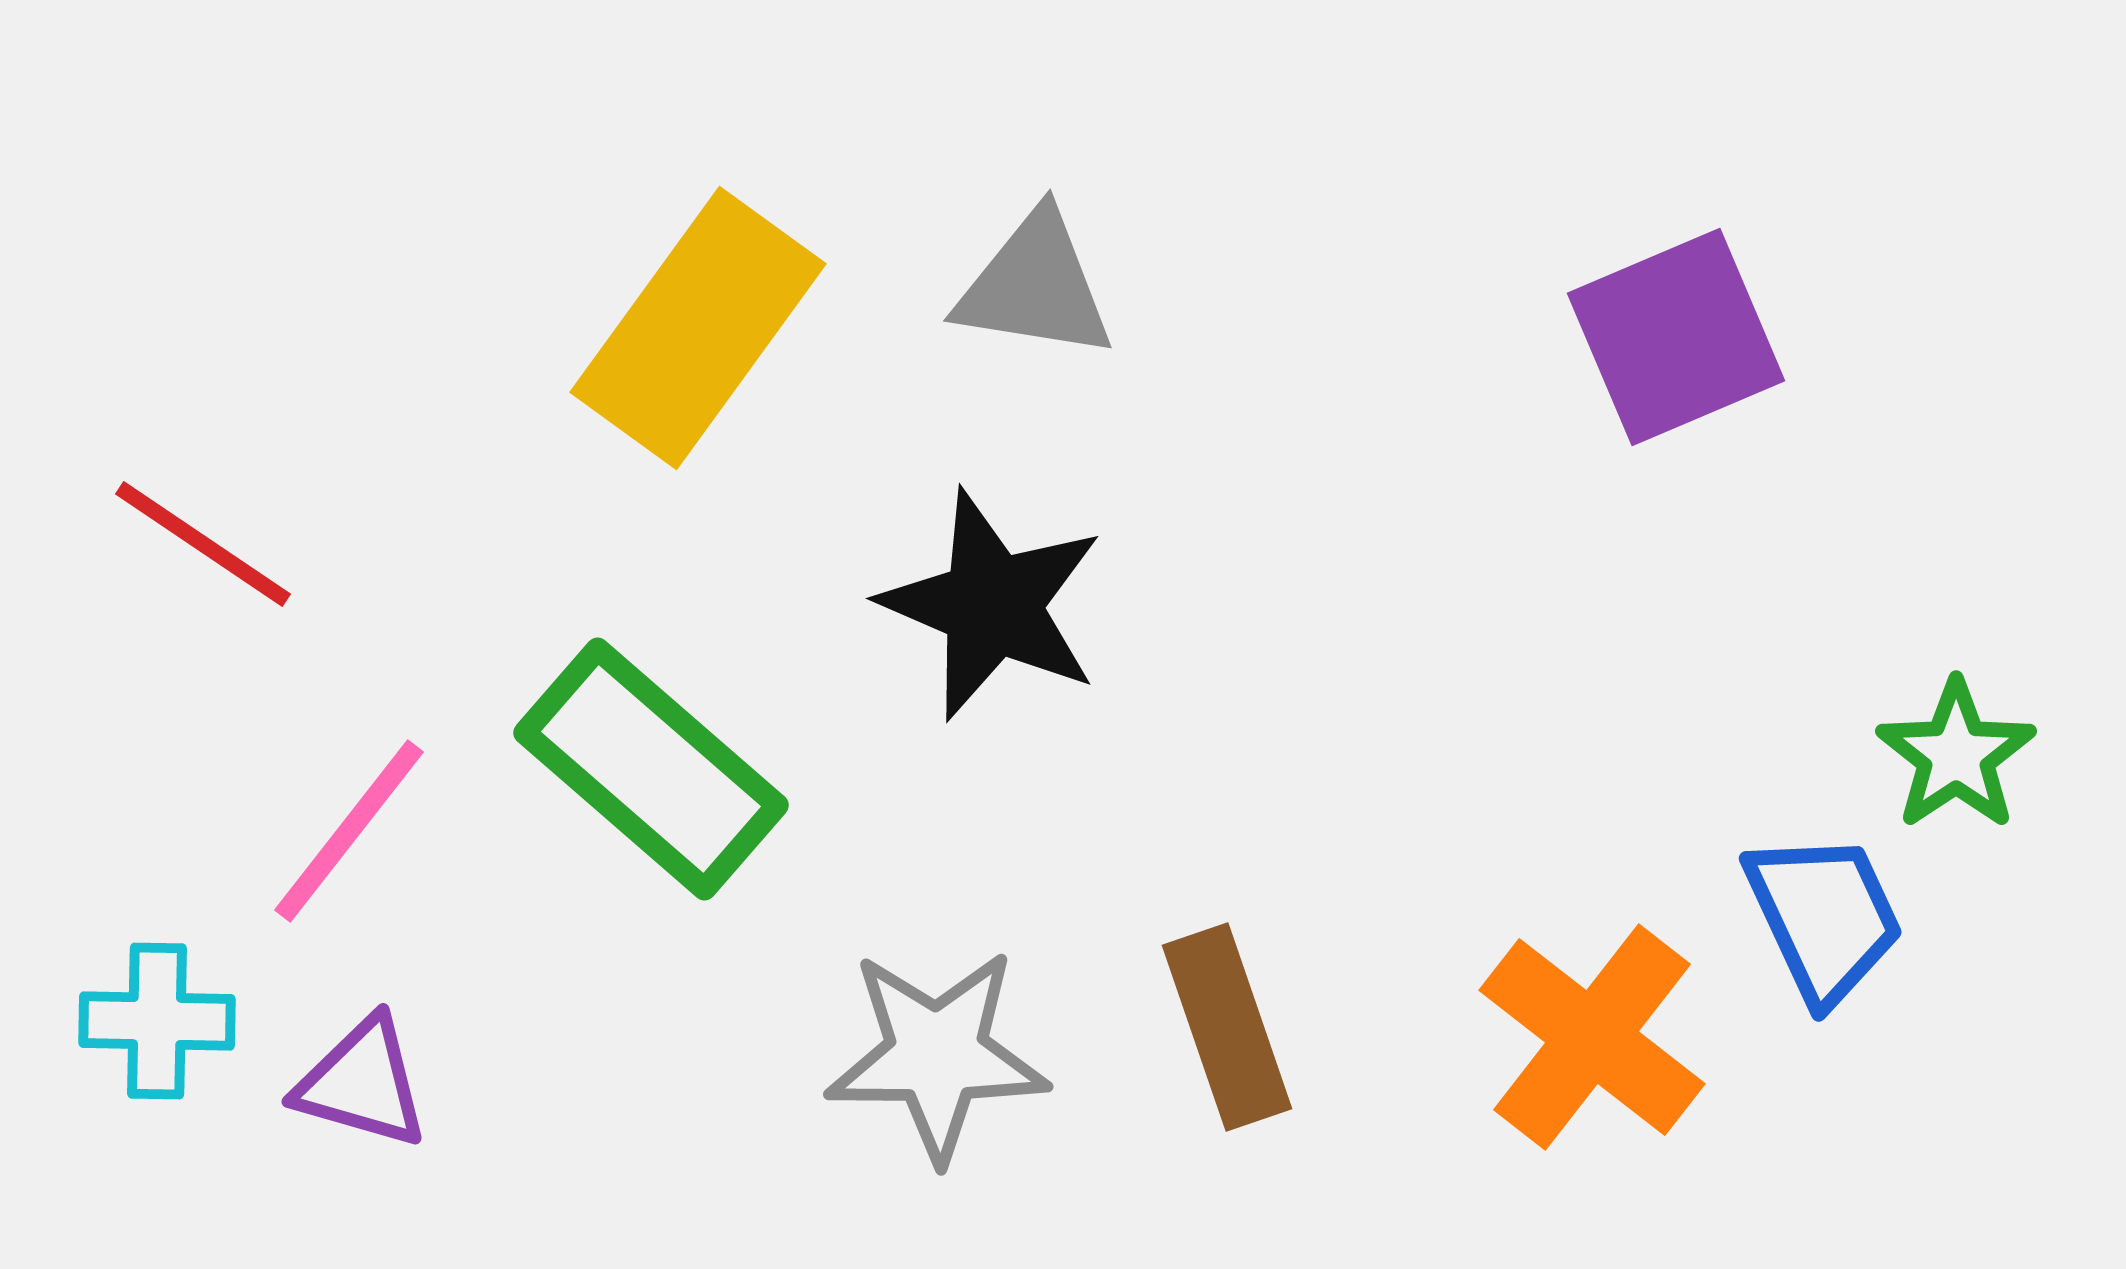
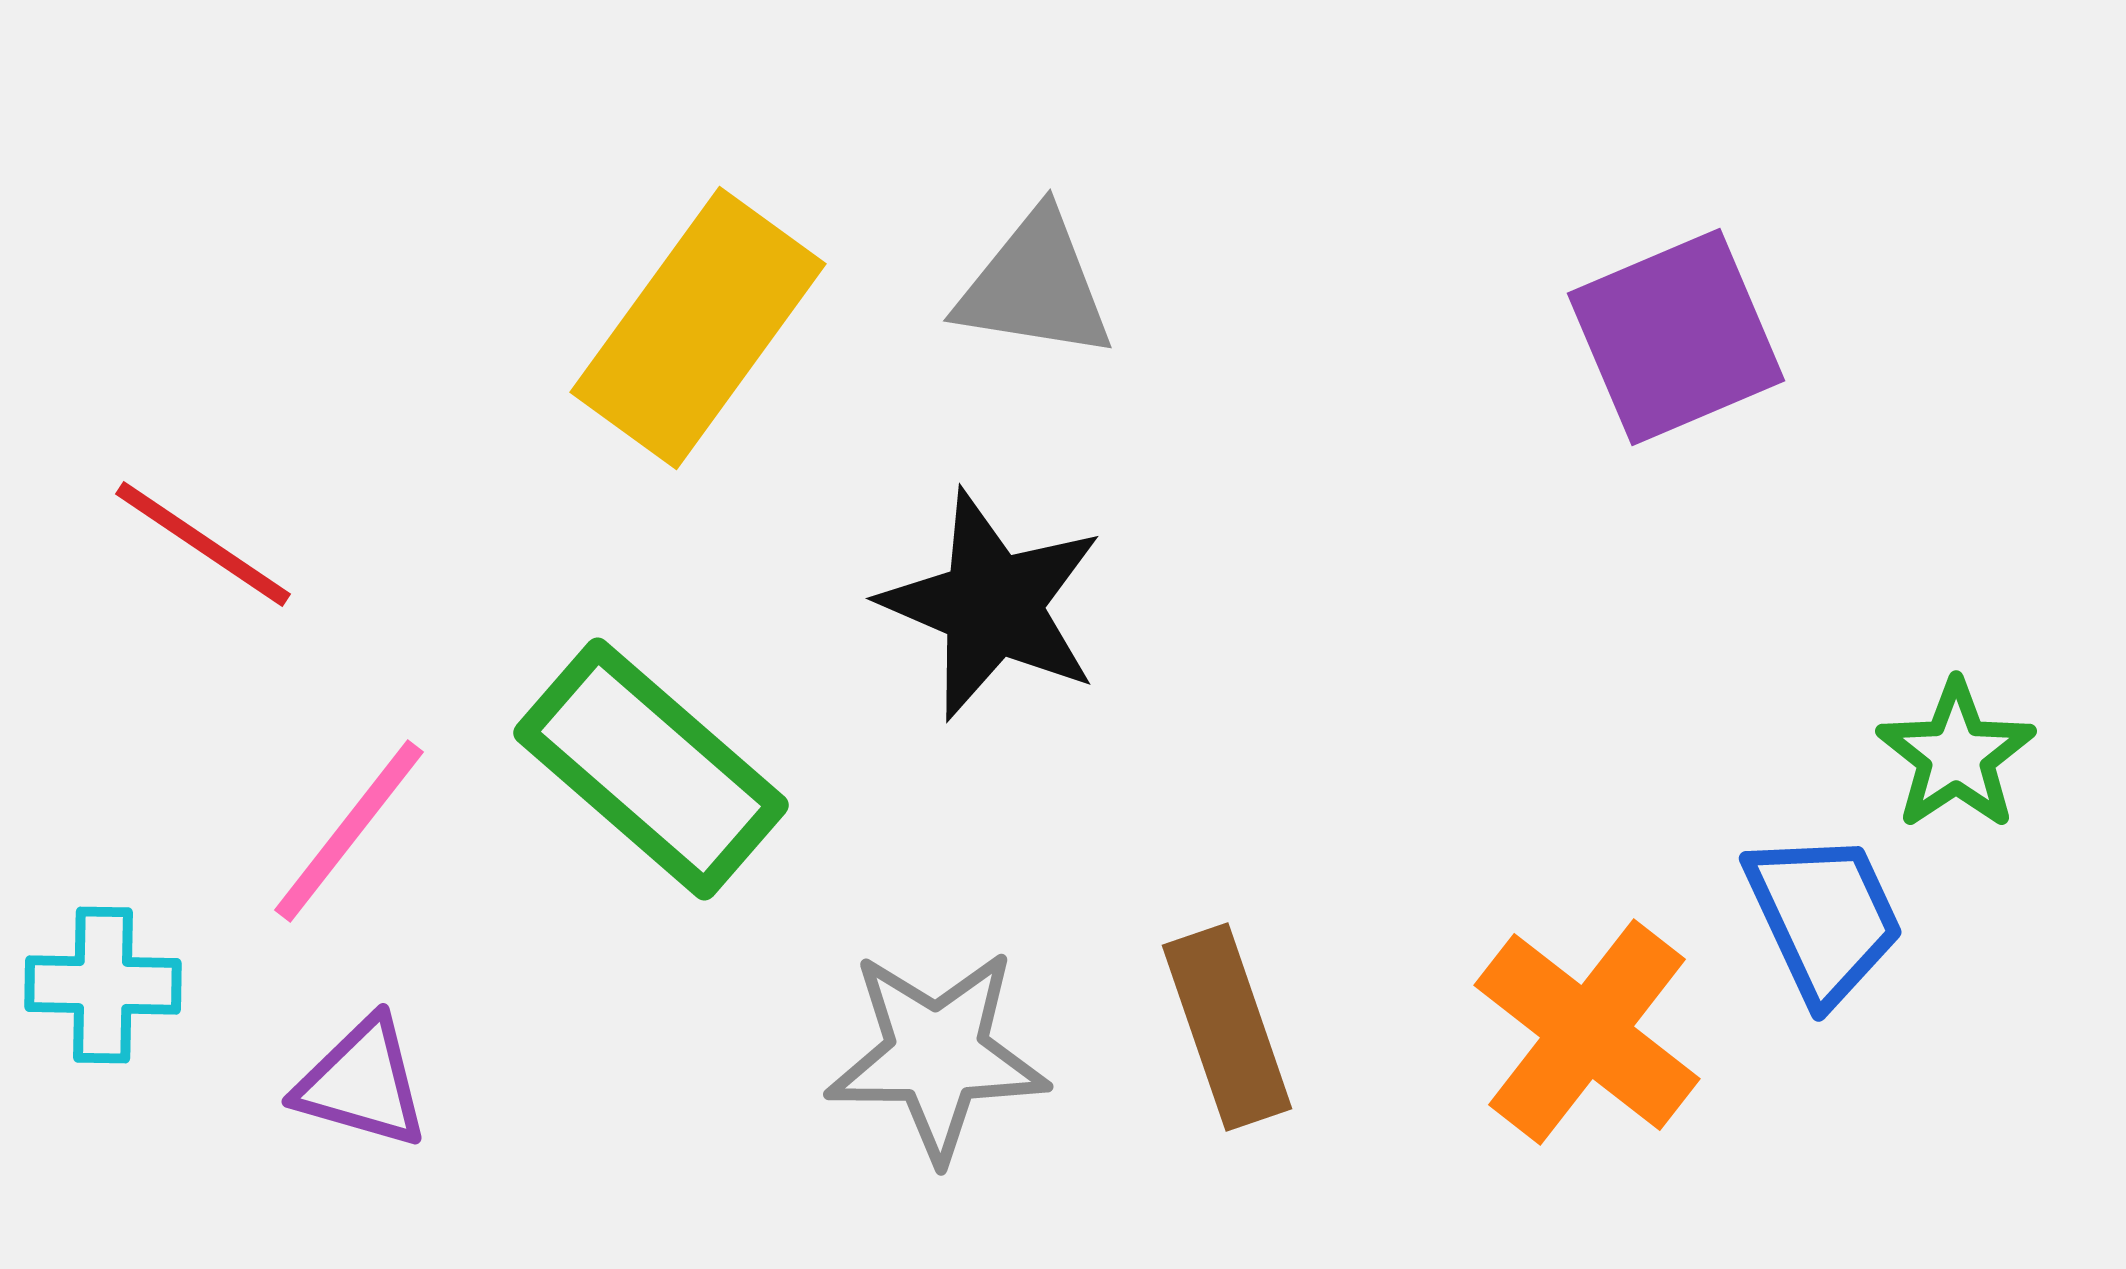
cyan cross: moved 54 px left, 36 px up
orange cross: moved 5 px left, 5 px up
